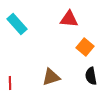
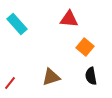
red line: rotated 40 degrees clockwise
